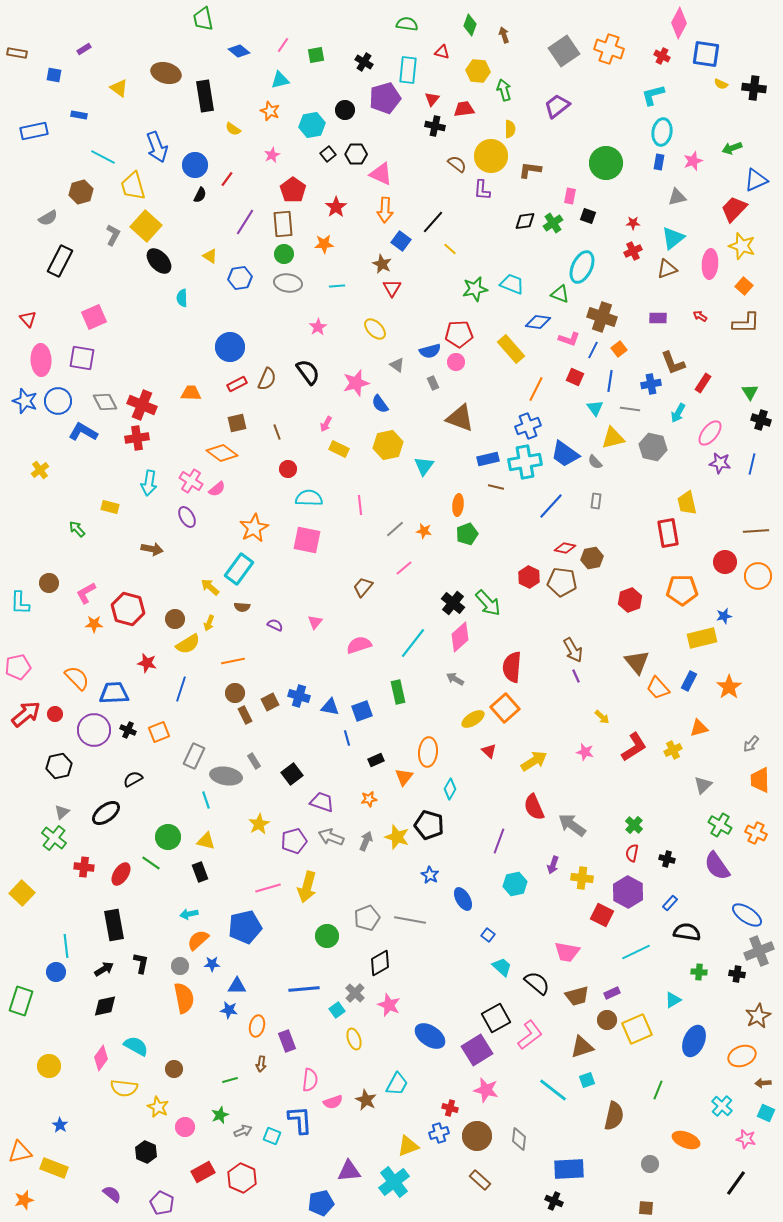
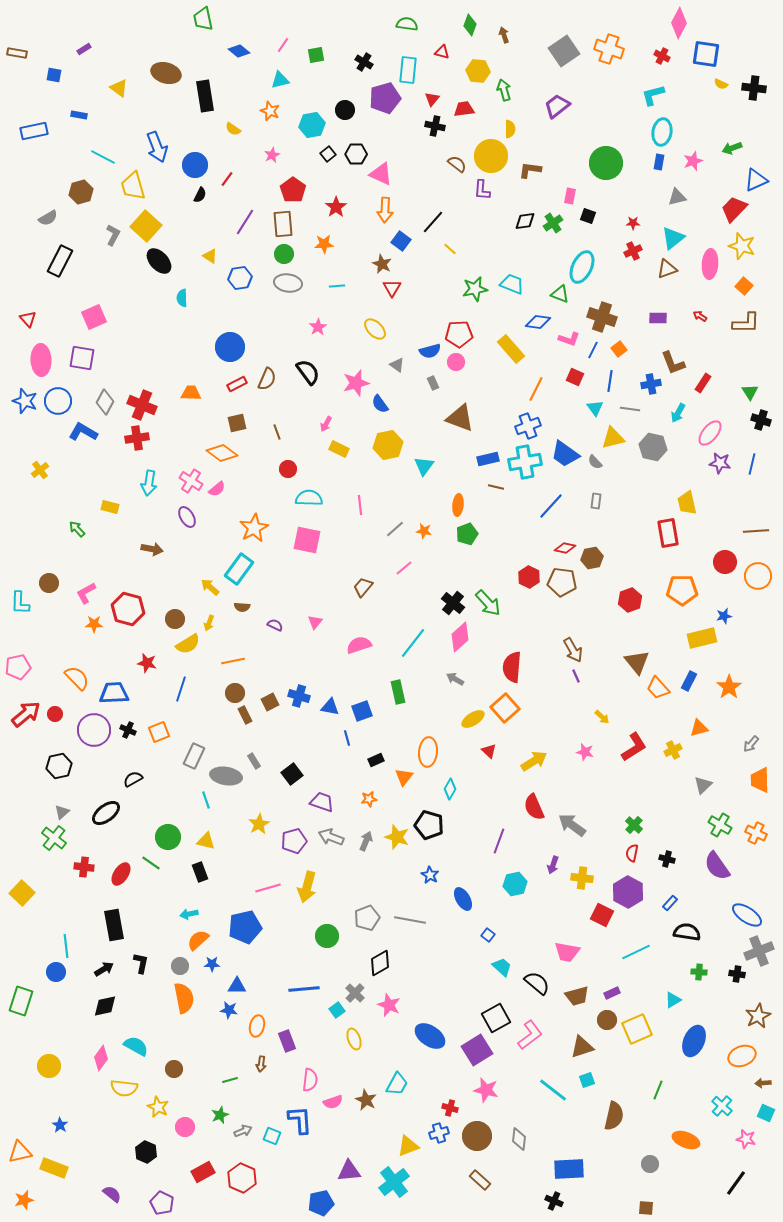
gray diamond at (105, 402): rotated 55 degrees clockwise
